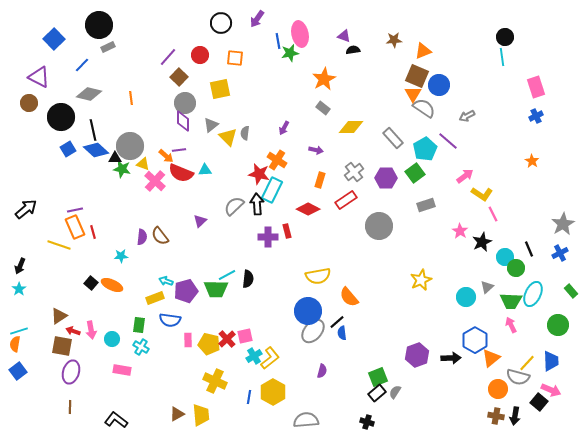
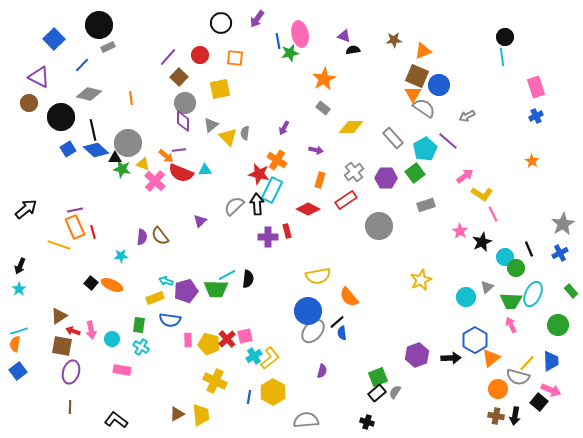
gray circle at (130, 146): moved 2 px left, 3 px up
